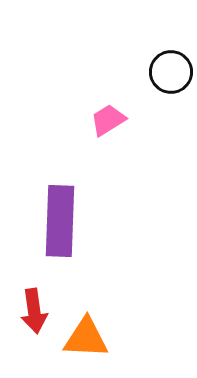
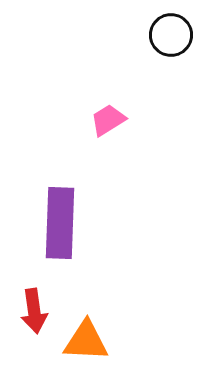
black circle: moved 37 px up
purple rectangle: moved 2 px down
orange triangle: moved 3 px down
